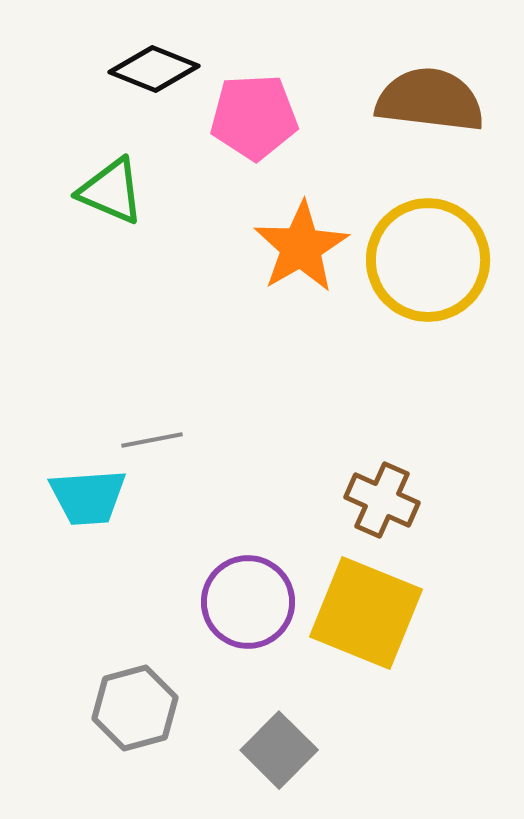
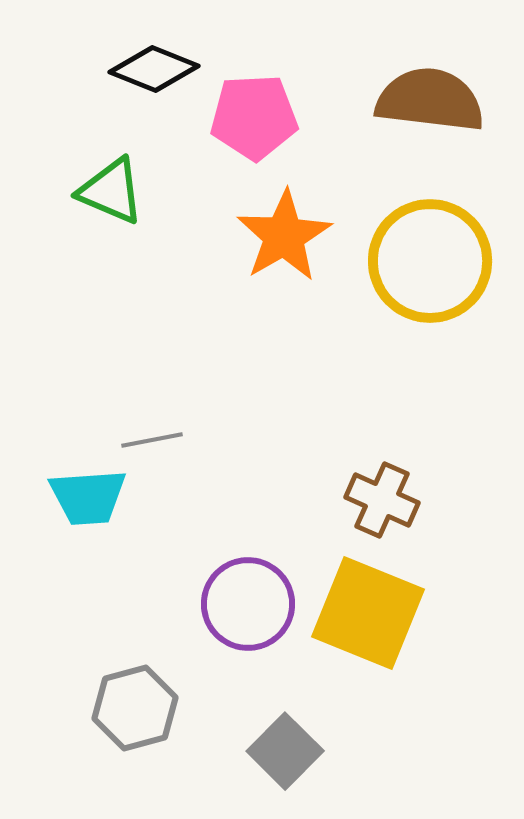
orange star: moved 17 px left, 11 px up
yellow circle: moved 2 px right, 1 px down
purple circle: moved 2 px down
yellow square: moved 2 px right
gray square: moved 6 px right, 1 px down
